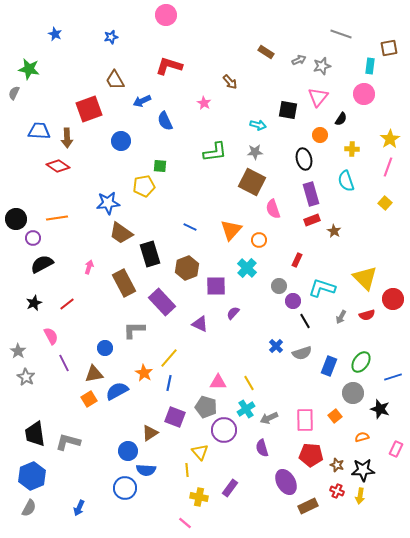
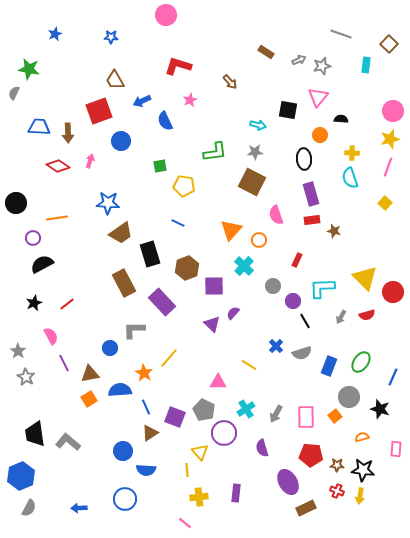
blue star at (55, 34): rotated 24 degrees clockwise
blue star at (111, 37): rotated 16 degrees clockwise
brown square at (389, 48): moved 4 px up; rotated 36 degrees counterclockwise
red L-shape at (169, 66): moved 9 px right
cyan rectangle at (370, 66): moved 4 px left, 1 px up
pink circle at (364, 94): moved 29 px right, 17 px down
pink star at (204, 103): moved 14 px left, 3 px up; rotated 16 degrees clockwise
red square at (89, 109): moved 10 px right, 2 px down
black semicircle at (341, 119): rotated 120 degrees counterclockwise
blue trapezoid at (39, 131): moved 4 px up
brown arrow at (67, 138): moved 1 px right, 5 px up
yellow star at (390, 139): rotated 18 degrees clockwise
yellow cross at (352, 149): moved 4 px down
black ellipse at (304, 159): rotated 10 degrees clockwise
green square at (160, 166): rotated 16 degrees counterclockwise
cyan semicircle at (346, 181): moved 4 px right, 3 px up
yellow pentagon at (144, 186): moved 40 px right; rotated 20 degrees clockwise
blue star at (108, 203): rotated 10 degrees clockwise
pink semicircle at (273, 209): moved 3 px right, 6 px down
black circle at (16, 219): moved 16 px up
red rectangle at (312, 220): rotated 14 degrees clockwise
blue line at (190, 227): moved 12 px left, 4 px up
brown star at (334, 231): rotated 16 degrees counterclockwise
brown trapezoid at (121, 233): rotated 70 degrees counterclockwise
pink arrow at (89, 267): moved 1 px right, 106 px up
cyan cross at (247, 268): moved 3 px left, 2 px up
purple square at (216, 286): moved 2 px left
gray circle at (279, 286): moved 6 px left
cyan L-shape at (322, 288): rotated 20 degrees counterclockwise
red circle at (393, 299): moved 7 px up
purple triangle at (200, 324): moved 12 px right; rotated 18 degrees clockwise
blue circle at (105, 348): moved 5 px right
brown triangle at (94, 374): moved 4 px left
blue line at (393, 377): rotated 48 degrees counterclockwise
blue line at (169, 383): moved 23 px left, 24 px down; rotated 35 degrees counterclockwise
yellow line at (249, 383): moved 18 px up; rotated 28 degrees counterclockwise
blue semicircle at (117, 391): moved 3 px right, 1 px up; rotated 25 degrees clockwise
gray circle at (353, 393): moved 4 px left, 4 px down
gray pentagon at (206, 407): moved 2 px left, 3 px down; rotated 10 degrees clockwise
gray arrow at (269, 418): moved 7 px right, 4 px up; rotated 36 degrees counterclockwise
pink rectangle at (305, 420): moved 1 px right, 3 px up
purple circle at (224, 430): moved 3 px down
gray L-shape at (68, 442): rotated 25 degrees clockwise
pink rectangle at (396, 449): rotated 21 degrees counterclockwise
blue circle at (128, 451): moved 5 px left
brown star at (337, 465): rotated 16 degrees counterclockwise
black star at (363, 470): rotated 10 degrees clockwise
blue hexagon at (32, 476): moved 11 px left
purple ellipse at (286, 482): moved 2 px right
blue circle at (125, 488): moved 11 px down
purple rectangle at (230, 488): moved 6 px right, 5 px down; rotated 30 degrees counterclockwise
yellow cross at (199, 497): rotated 18 degrees counterclockwise
brown rectangle at (308, 506): moved 2 px left, 2 px down
blue arrow at (79, 508): rotated 63 degrees clockwise
